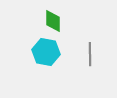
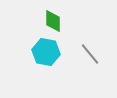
gray line: rotated 40 degrees counterclockwise
